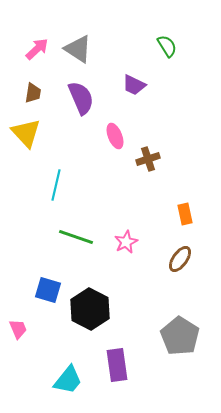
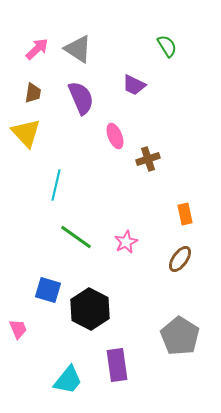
green line: rotated 16 degrees clockwise
